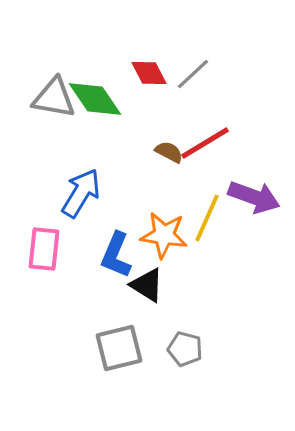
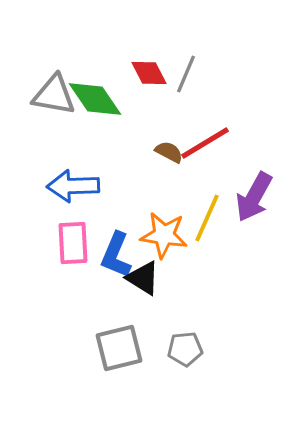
gray line: moved 7 px left; rotated 24 degrees counterclockwise
gray triangle: moved 3 px up
blue arrow: moved 8 px left, 7 px up; rotated 123 degrees counterclockwise
purple arrow: rotated 99 degrees clockwise
pink rectangle: moved 29 px right, 6 px up; rotated 9 degrees counterclockwise
black triangle: moved 4 px left, 7 px up
gray pentagon: rotated 20 degrees counterclockwise
